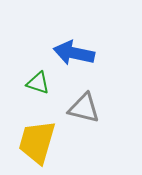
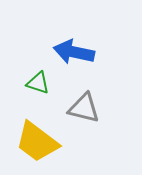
blue arrow: moved 1 px up
yellow trapezoid: rotated 69 degrees counterclockwise
